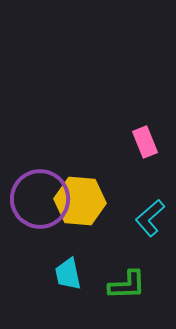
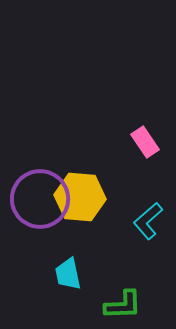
pink rectangle: rotated 12 degrees counterclockwise
yellow hexagon: moved 4 px up
cyan L-shape: moved 2 px left, 3 px down
green L-shape: moved 4 px left, 20 px down
